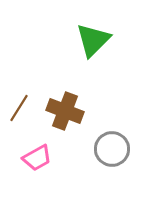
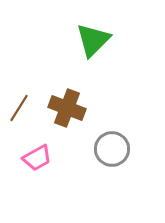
brown cross: moved 2 px right, 3 px up
